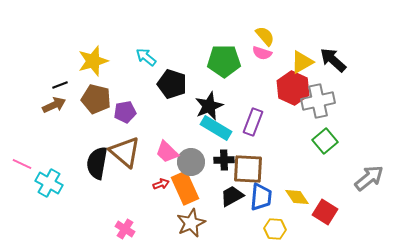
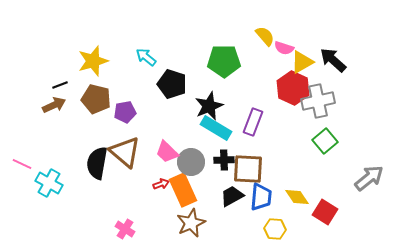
pink semicircle: moved 22 px right, 5 px up
orange rectangle: moved 2 px left, 2 px down
